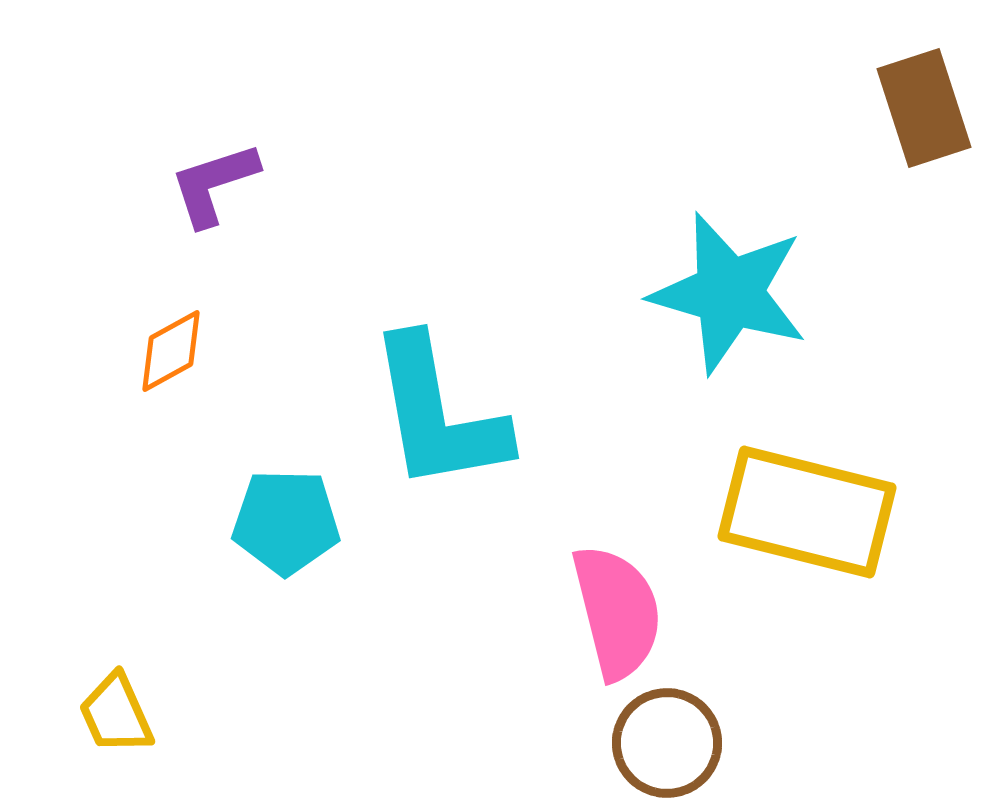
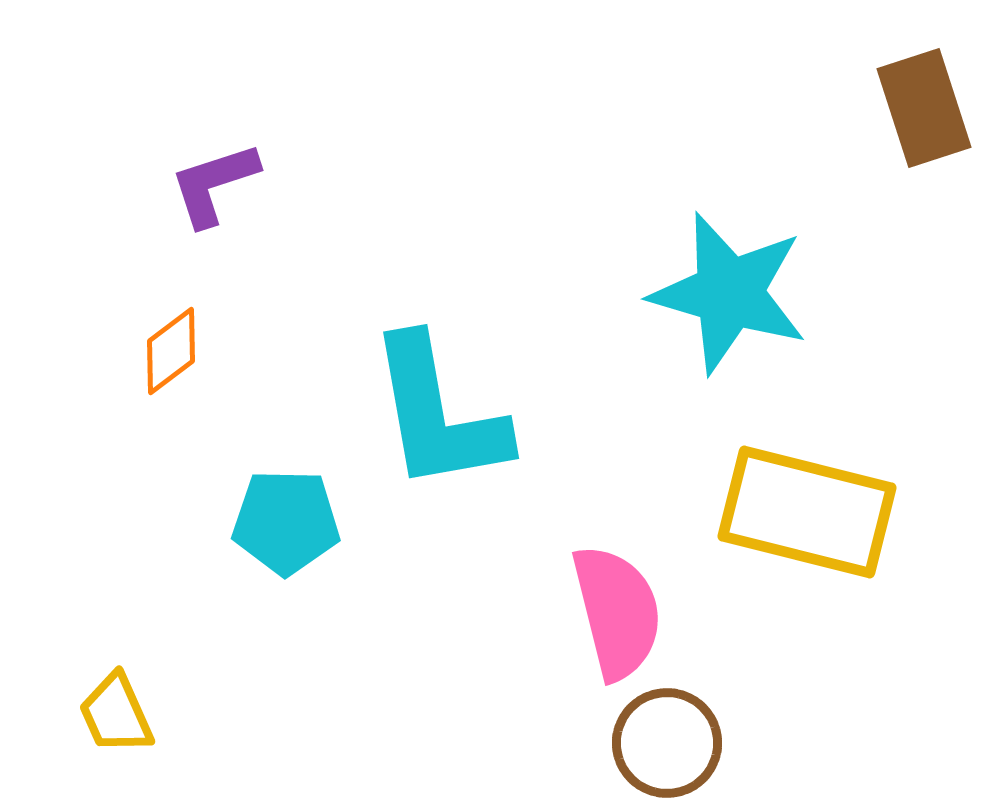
orange diamond: rotated 8 degrees counterclockwise
